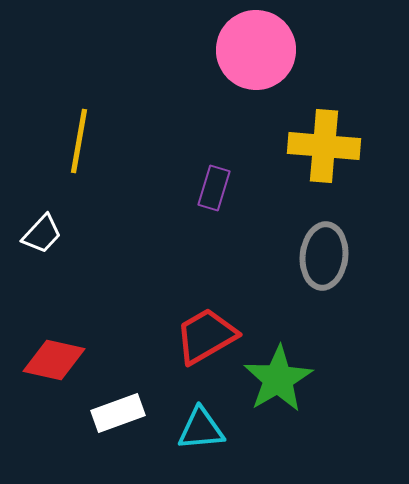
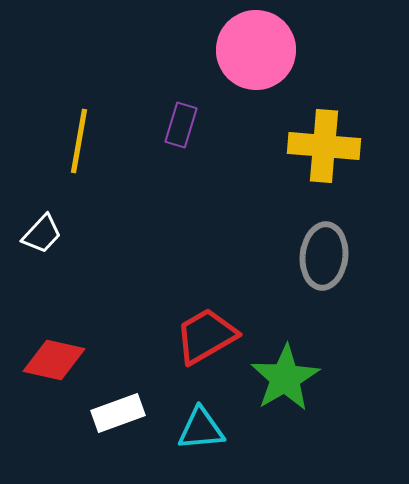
purple rectangle: moved 33 px left, 63 px up
green star: moved 7 px right, 1 px up
